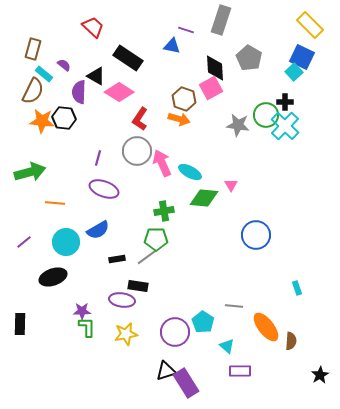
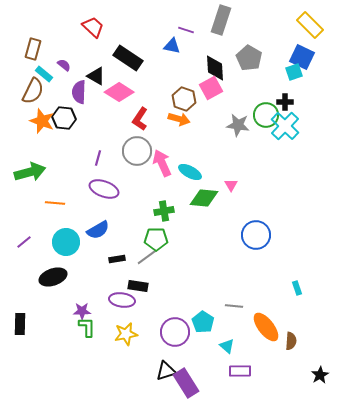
cyan square at (294, 72): rotated 24 degrees clockwise
orange star at (42, 121): rotated 15 degrees clockwise
